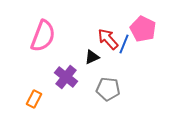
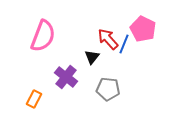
black triangle: rotated 28 degrees counterclockwise
